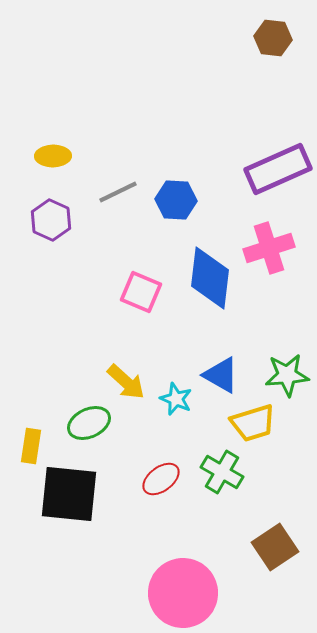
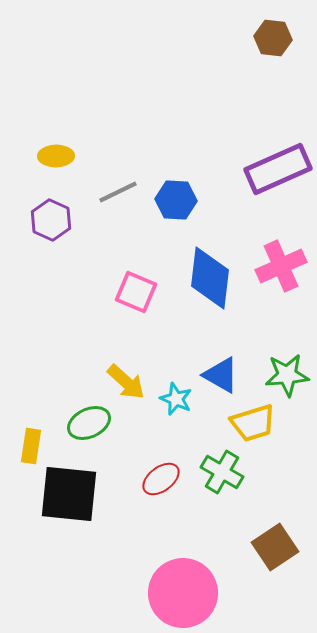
yellow ellipse: moved 3 px right
pink cross: moved 12 px right, 18 px down; rotated 6 degrees counterclockwise
pink square: moved 5 px left
